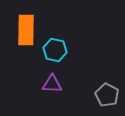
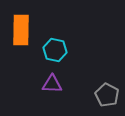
orange rectangle: moved 5 px left
